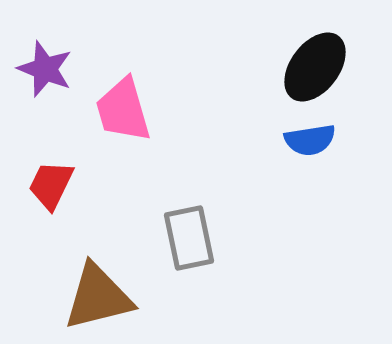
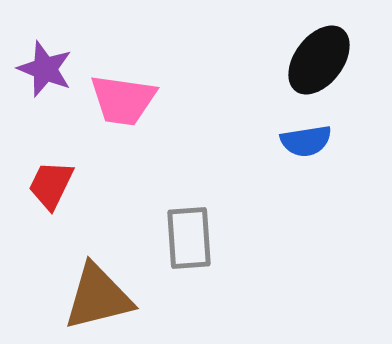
black ellipse: moved 4 px right, 7 px up
pink trapezoid: moved 10 px up; rotated 66 degrees counterclockwise
blue semicircle: moved 4 px left, 1 px down
gray rectangle: rotated 8 degrees clockwise
